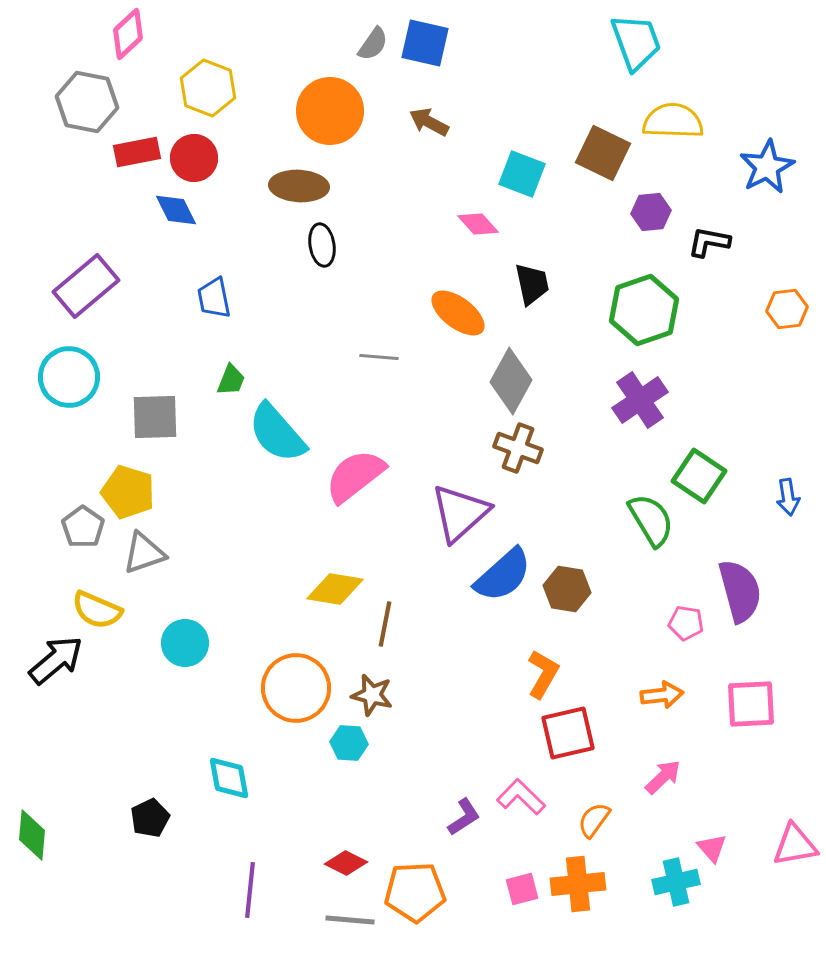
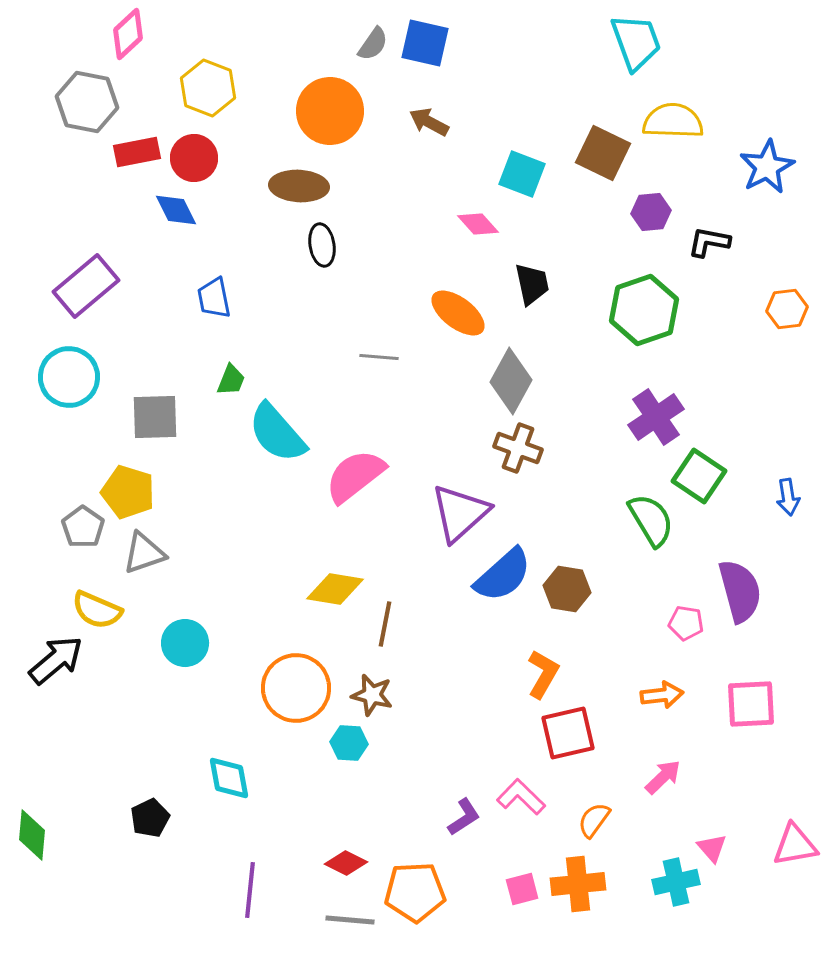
purple cross at (640, 400): moved 16 px right, 17 px down
